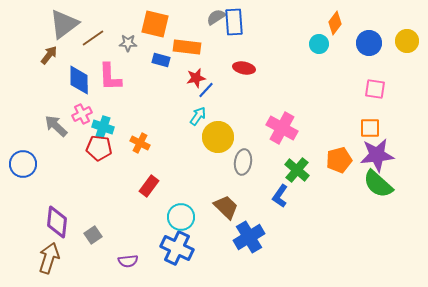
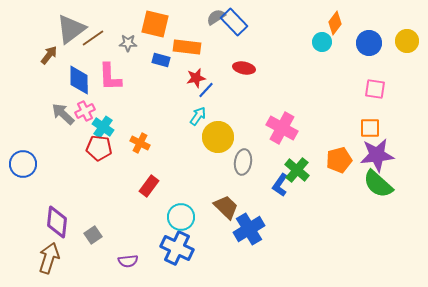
blue rectangle at (234, 22): rotated 40 degrees counterclockwise
gray triangle at (64, 24): moved 7 px right, 5 px down
cyan circle at (319, 44): moved 3 px right, 2 px up
pink cross at (82, 114): moved 3 px right, 3 px up
gray arrow at (56, 126): moved 7 px right, 12 px up
cyan cross at (103, 127): rotated 15 degrees clockwise
blue L-shape at (280, 196): moved 11 px up
blue cross at (249, 237): moved 8 px up
